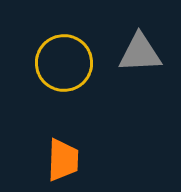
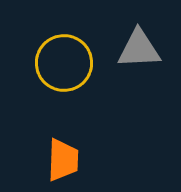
gray triangle: moved 1 px left, 4 px up
